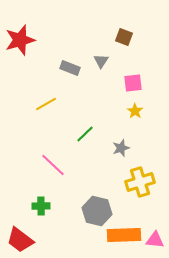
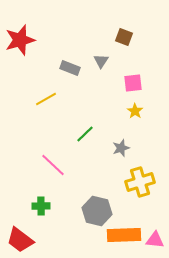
yellow line: moved 5 px up
